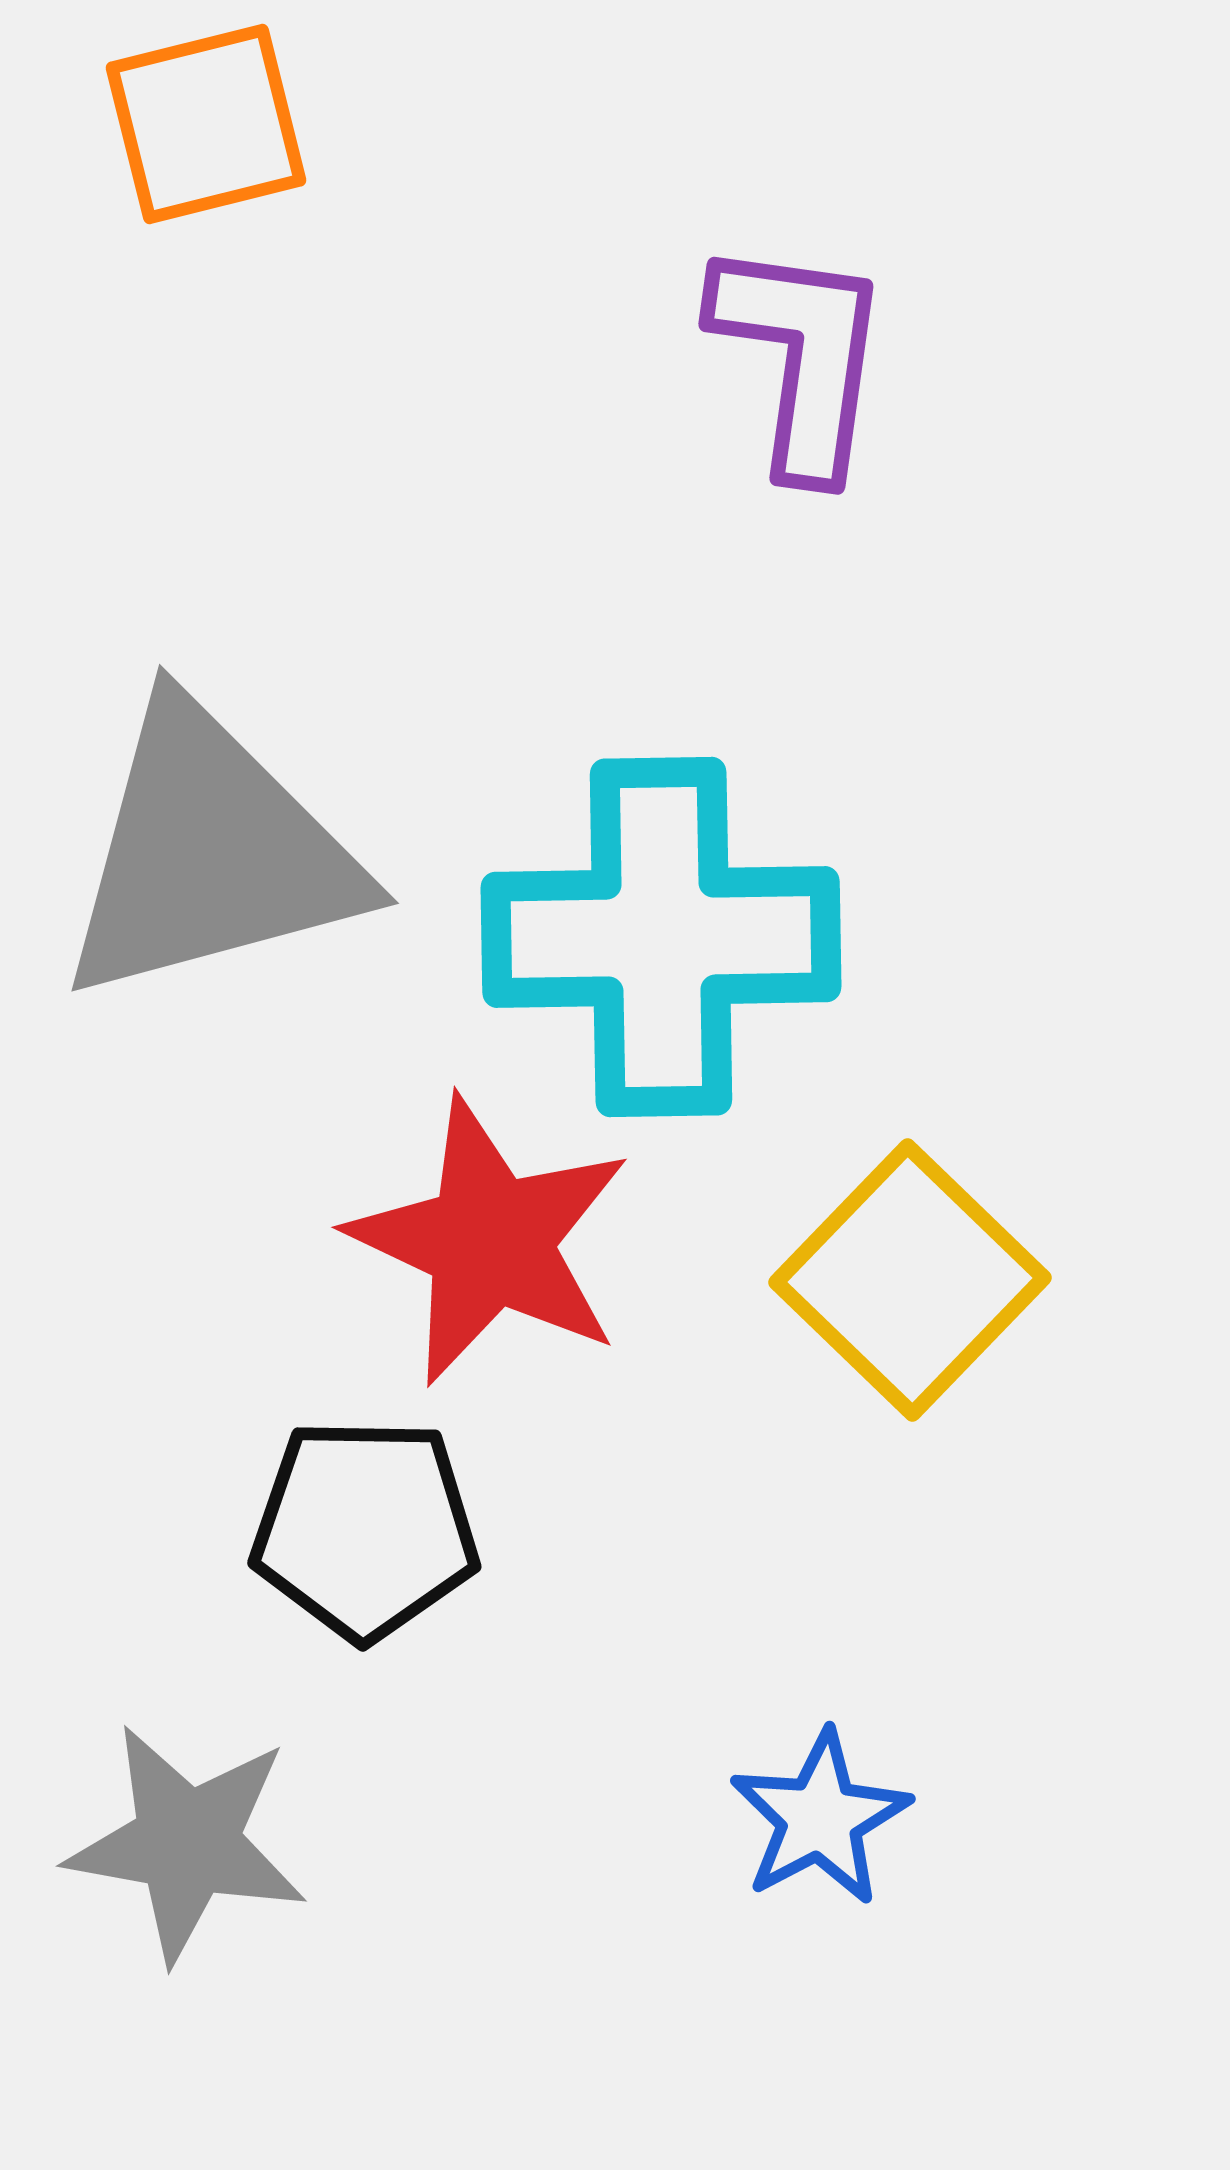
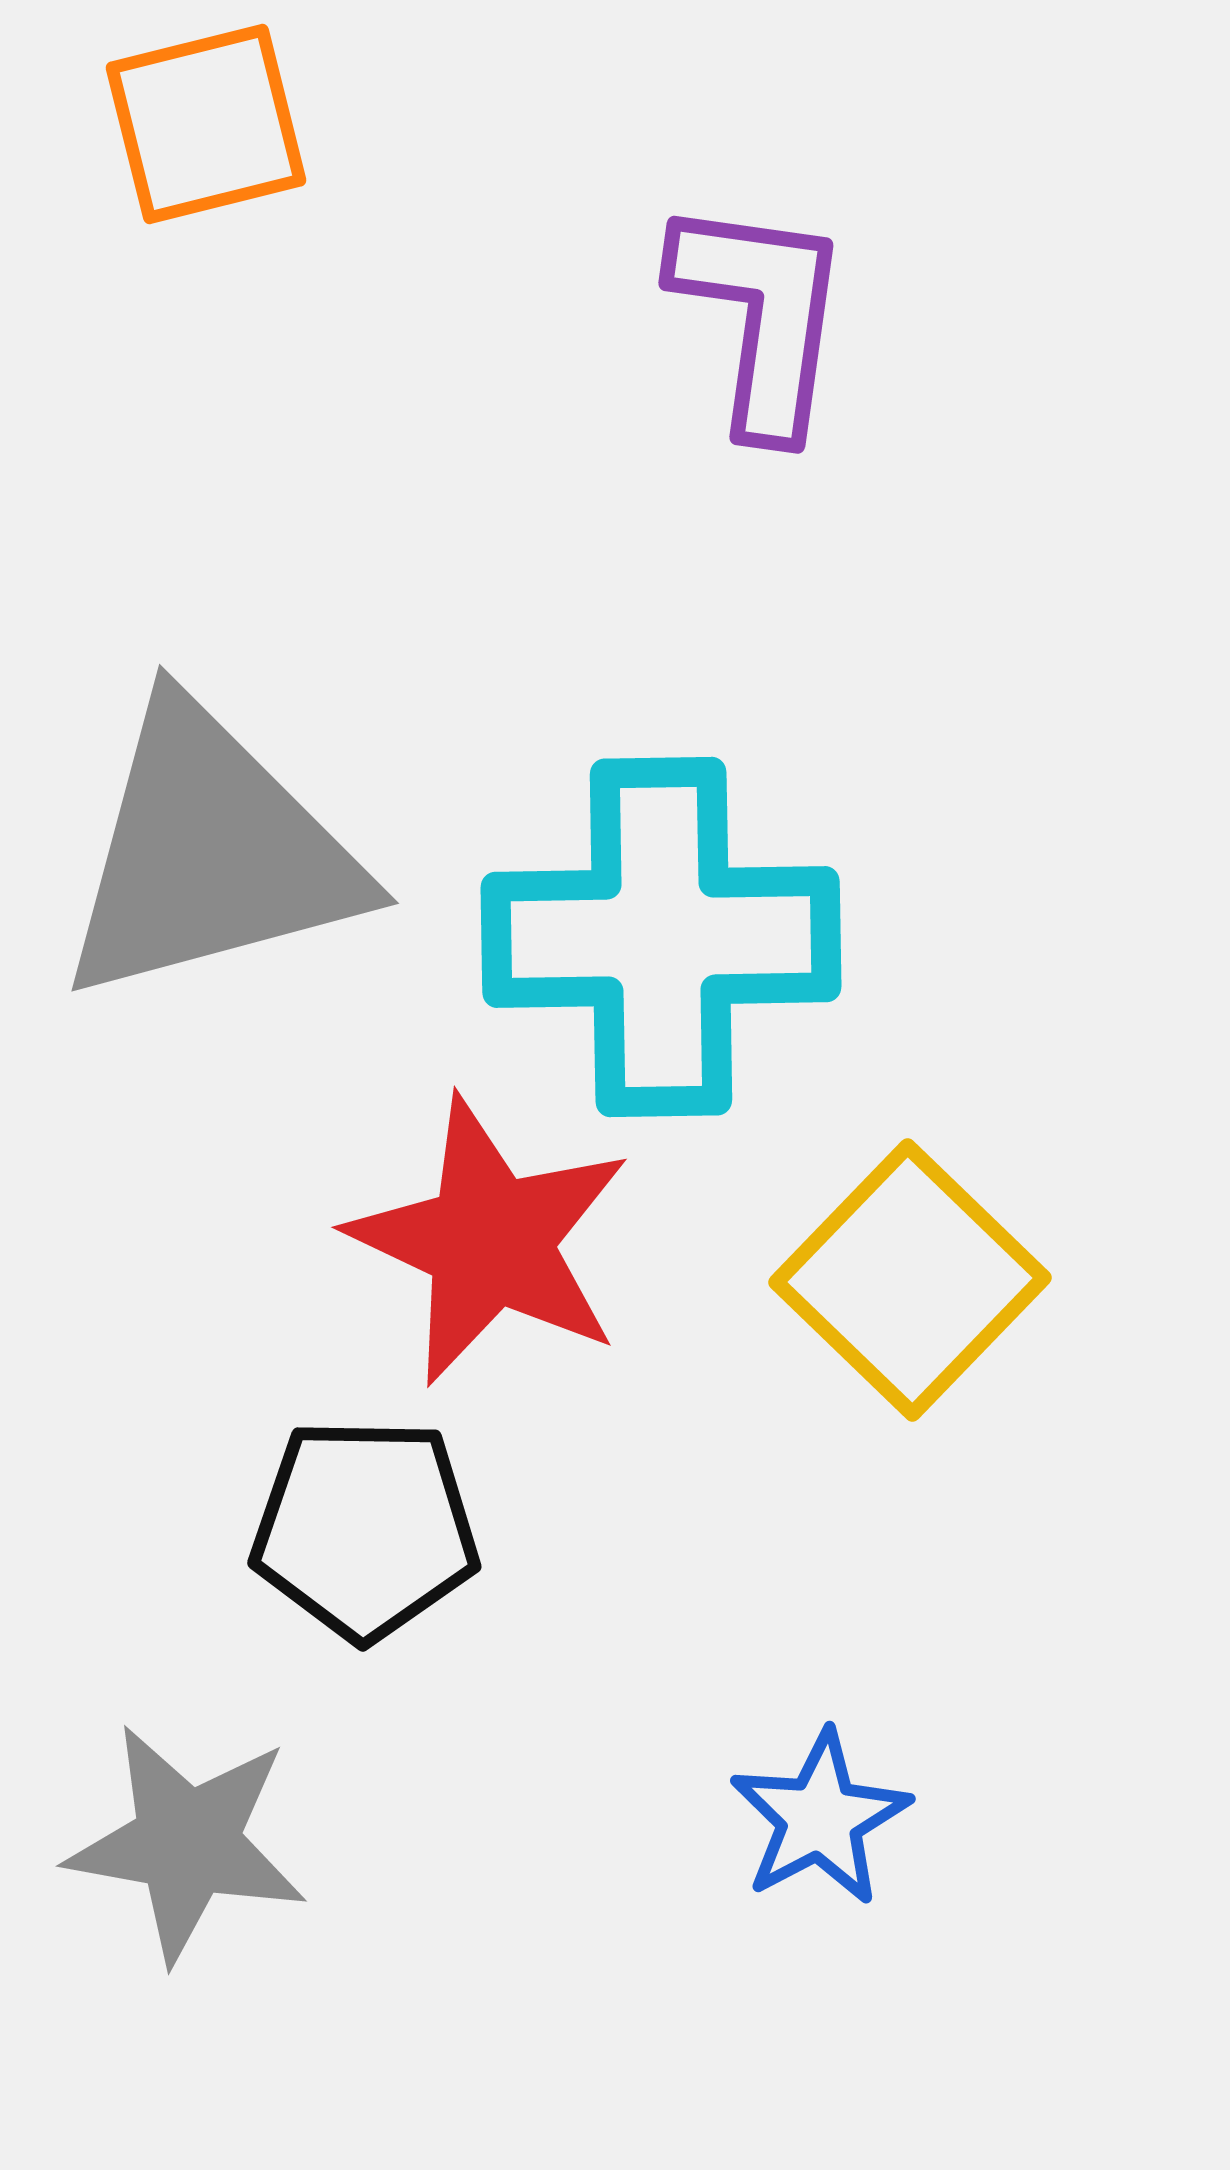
purple L-shape: moved 40 px left, 41 px up
